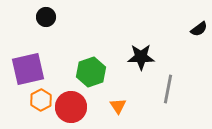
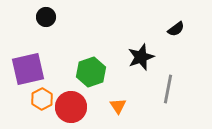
black semicircle: moved 23 px left
black star: rotated 20 degrees counterclockwise
orange hexagon: moved 1 px right, 1 px up
